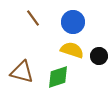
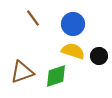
blue circle: moved 2 px down
yellow semicircle: moved 1 px right, 1 px down
brown triangle: rotated 35 degrees counterclockwise
green diamond: moved 2 px left, 1 px up
